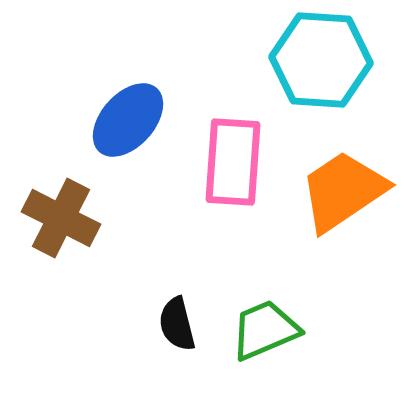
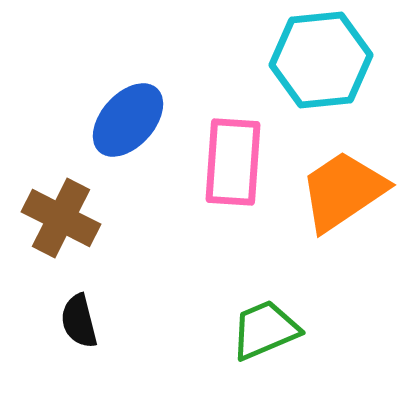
cyan hexagon: rotated 10 degrees counterclockwise
black semicircle: moved 98 px left, 3 px up
